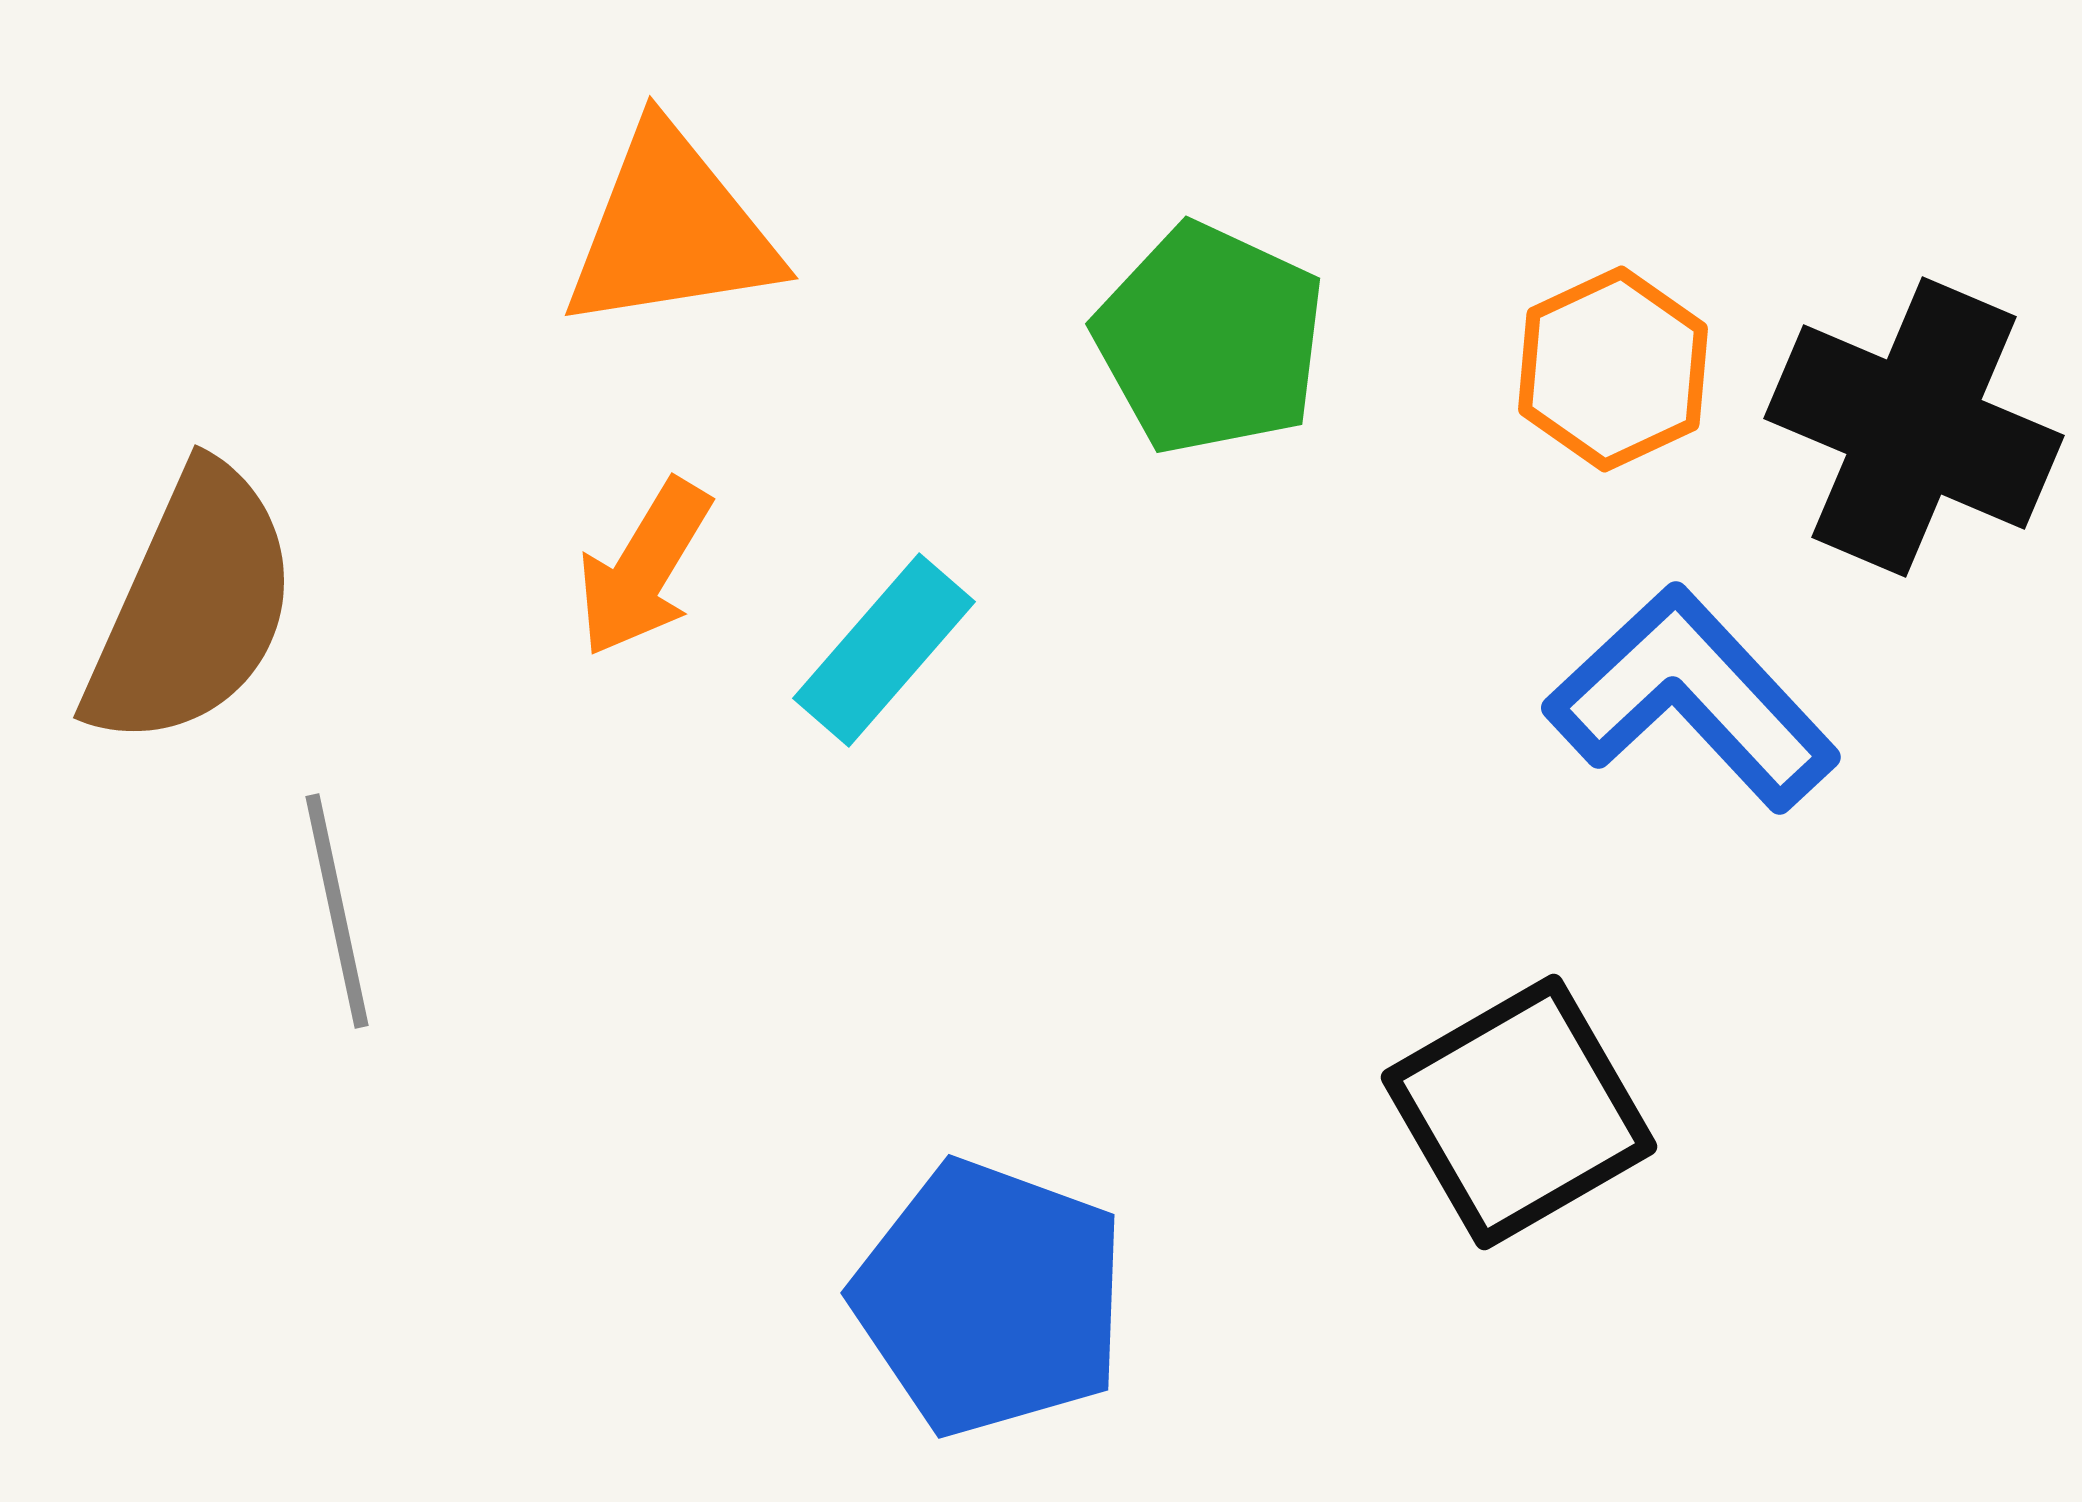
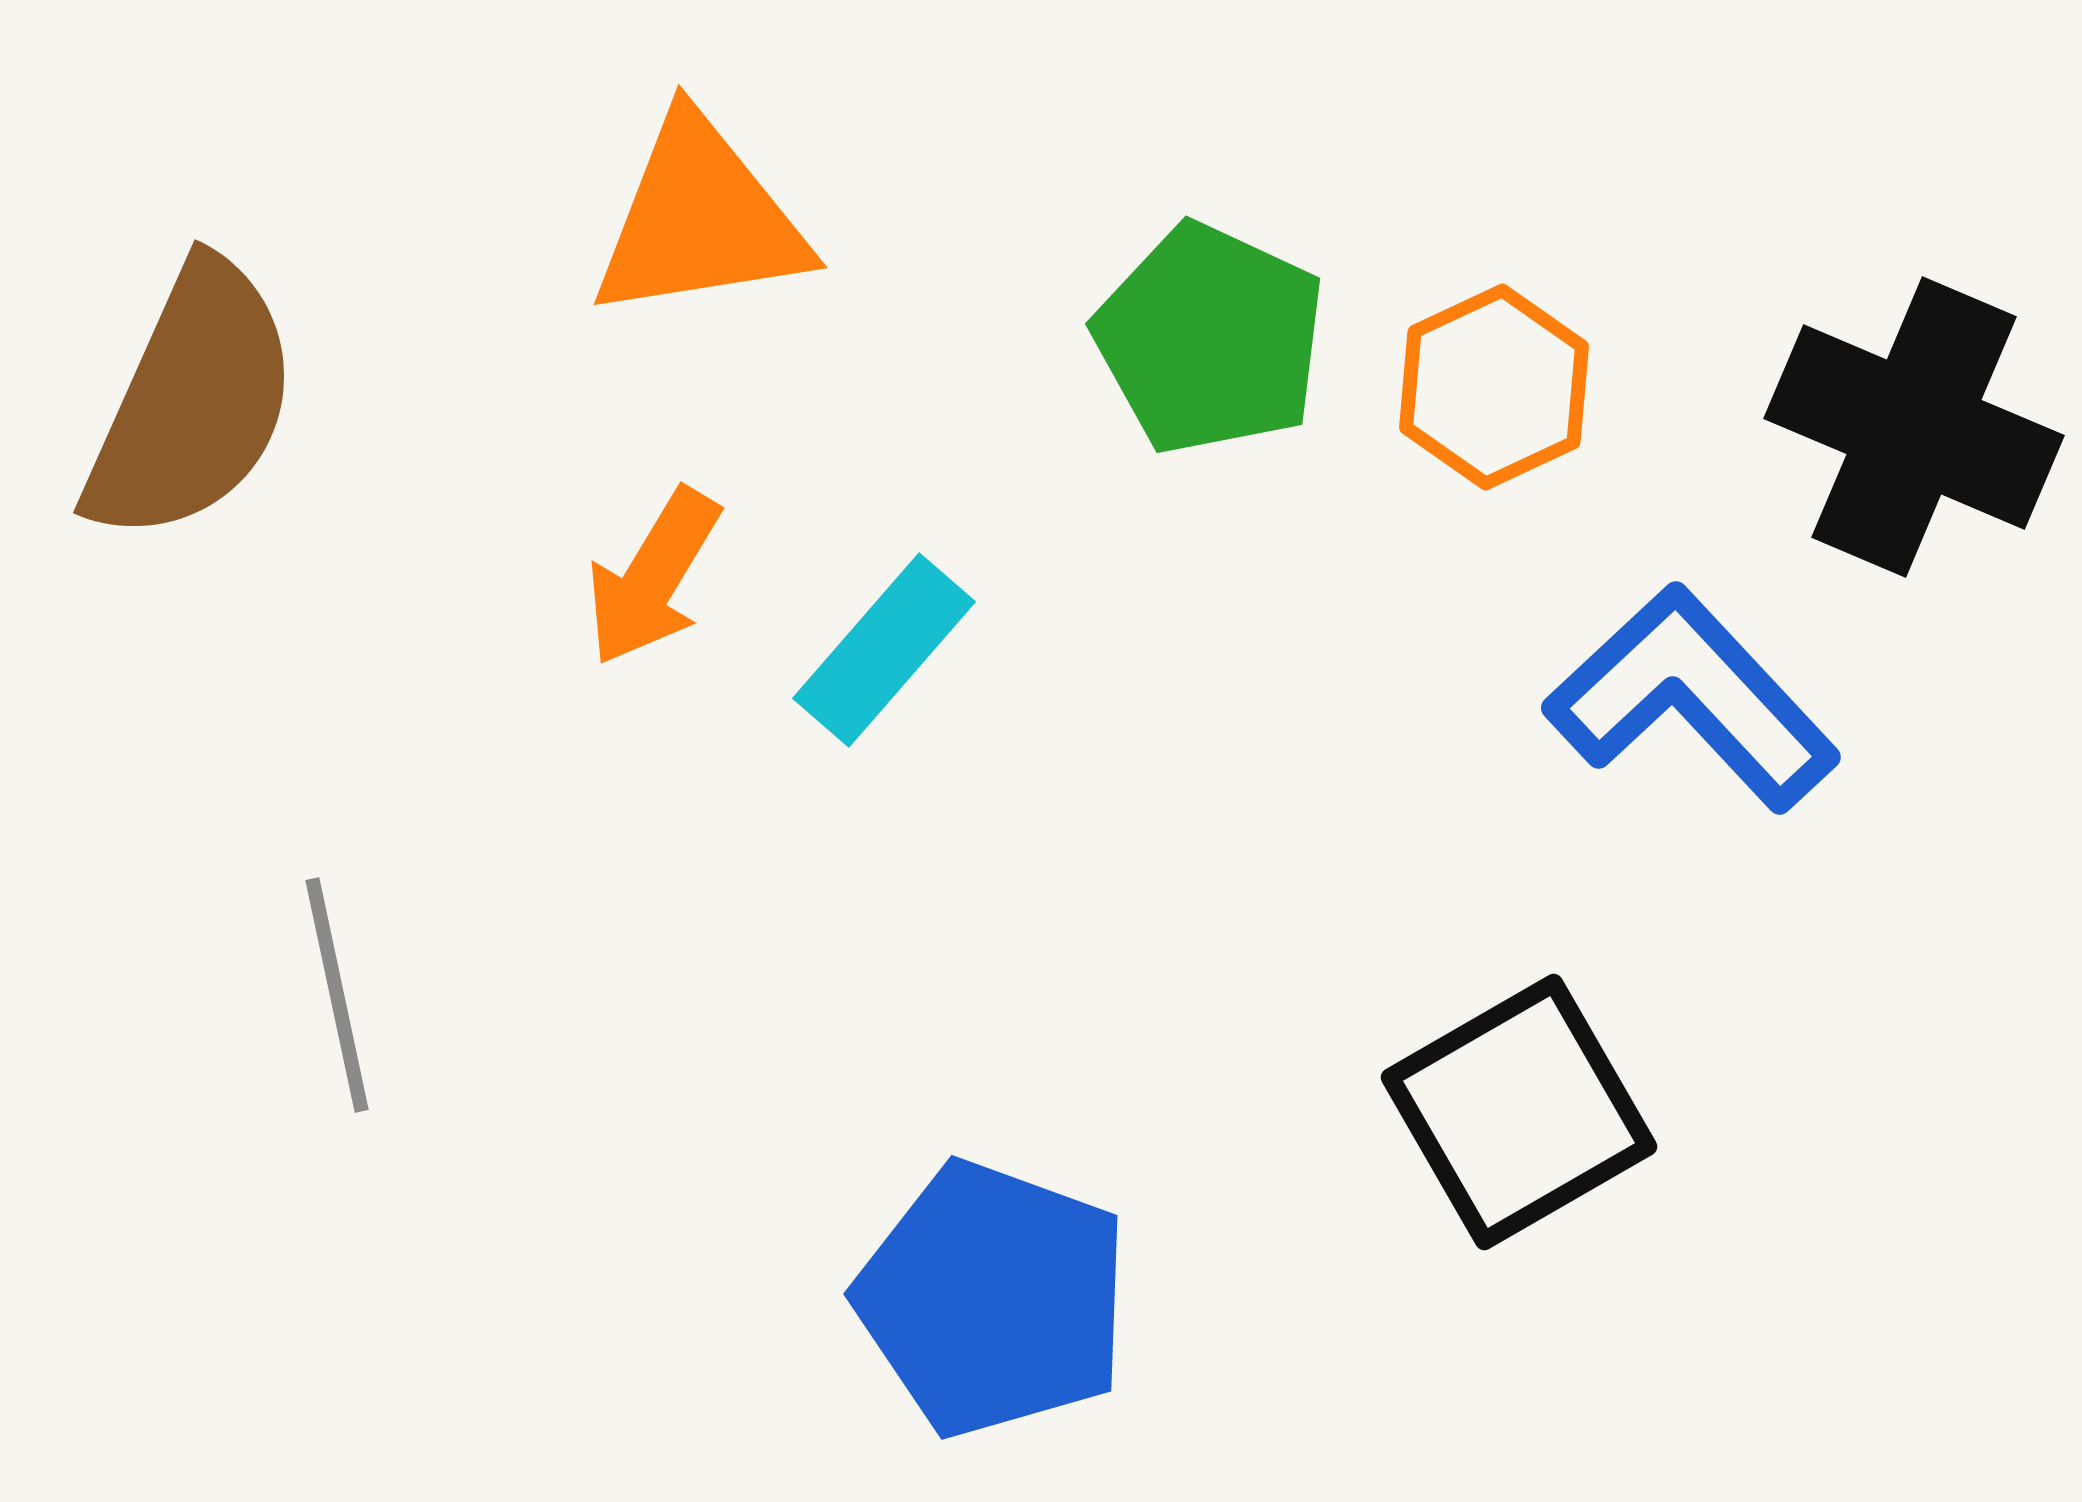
orange triangle: moved 29 px right, 11 px up
orange hexagon: moved 119 px left, 18 px down
orange arrow: moved 9 px right, 9 px down
brown semicircle: moved 205 px up
gray line: moved 84 px down
blue pentagon: moved 3 px right, 1 px down
